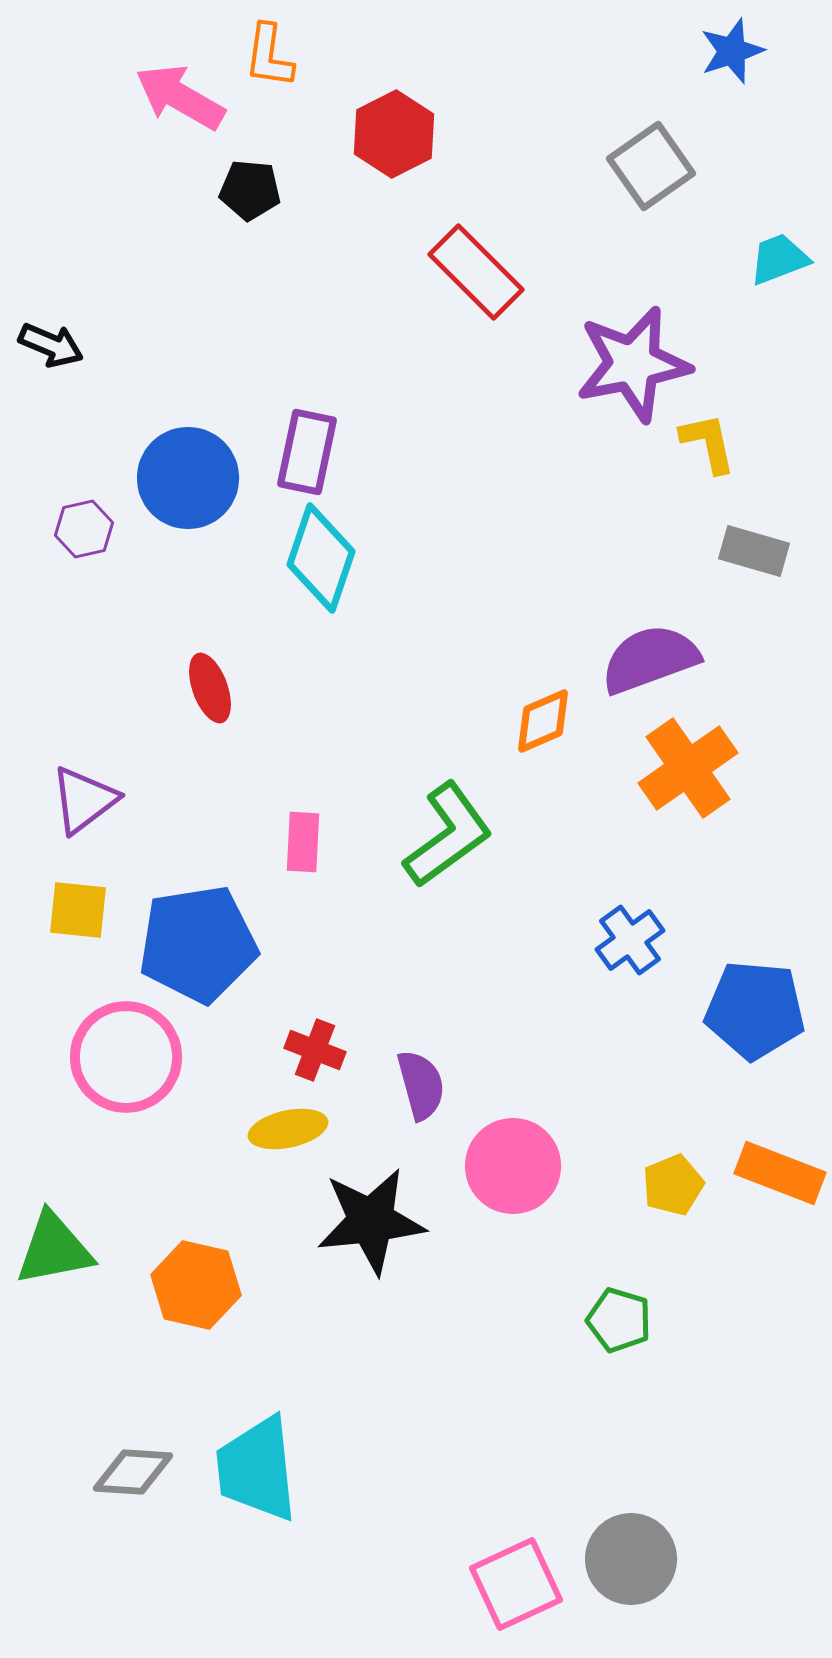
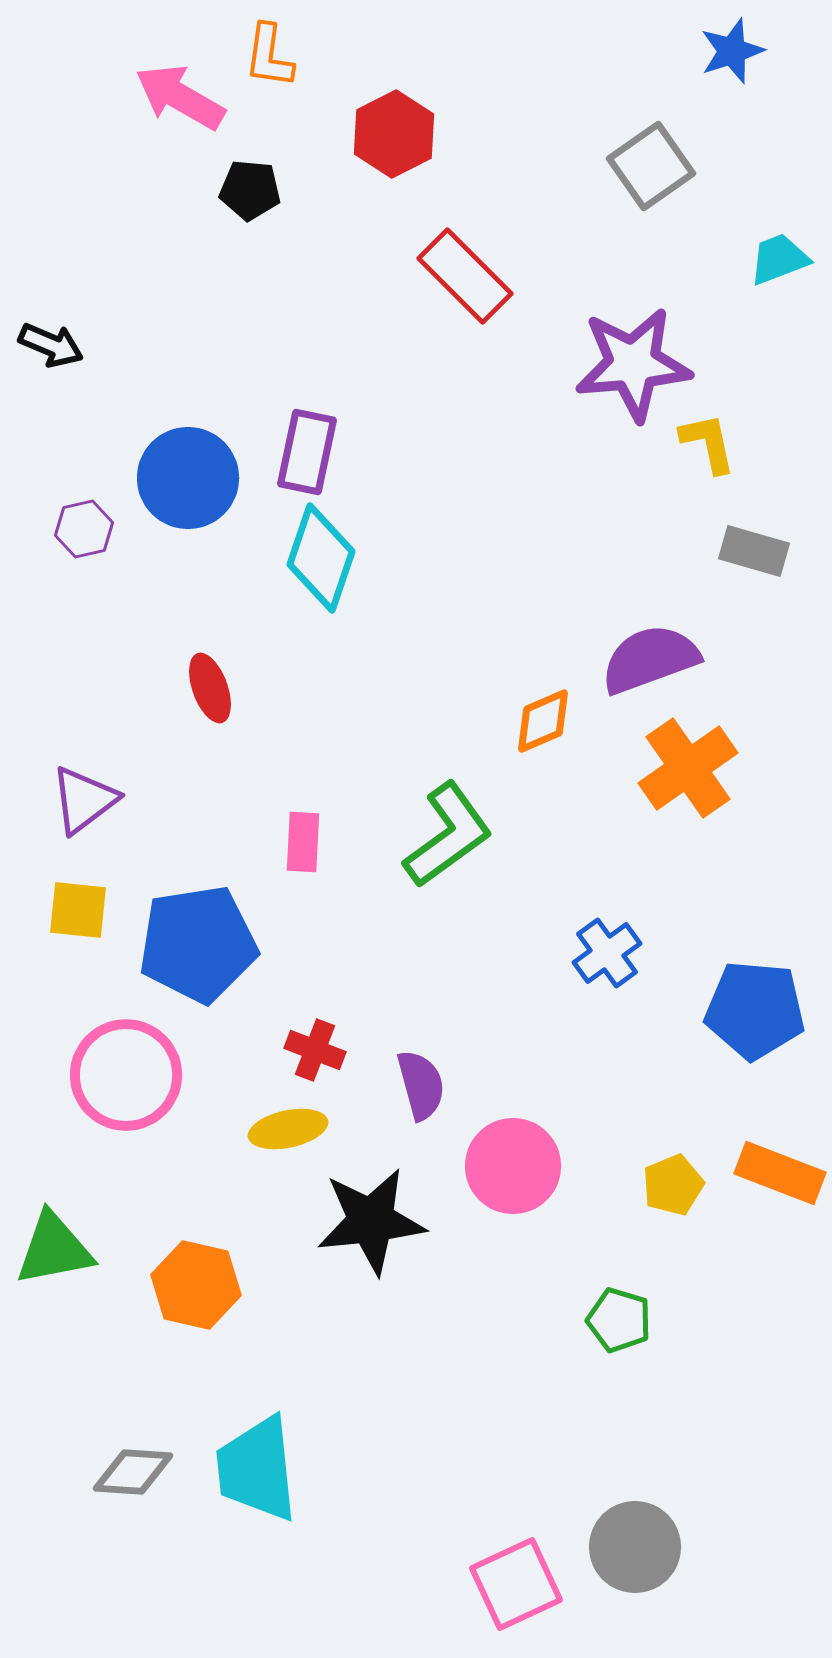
red rectangle at (476, 272): moved 11 px left, 4 px down
purple star at (633, 364): rotated 6 degrees clockwise
blue cross at (630, 940): moved 23 px left, 13 px down
pink circle at (126, 1057): moved 18 px down
gray circle at (631, 1559): moved 4 px right, 12 px up
